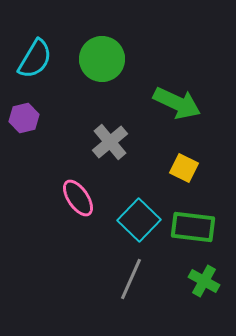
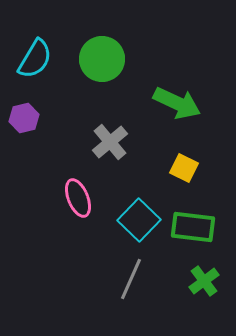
pink ellipse: rotated 12 degrees clockwise
green cross: rotated 24 degrees clockwise
